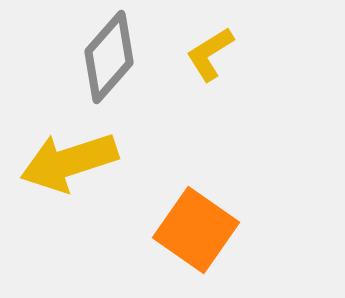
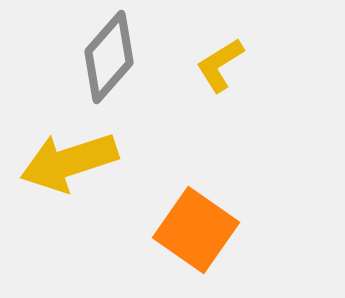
yellow L-shape: moved 10 px right, 11 px down
